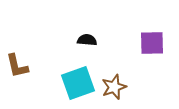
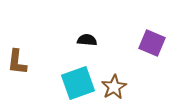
purple square: rotated 24 degrees clockwise
brown L-shape: moved 4 px up; rotated 20 degrees clockwise
brown star: rotated 10 degrees counterclockwise
